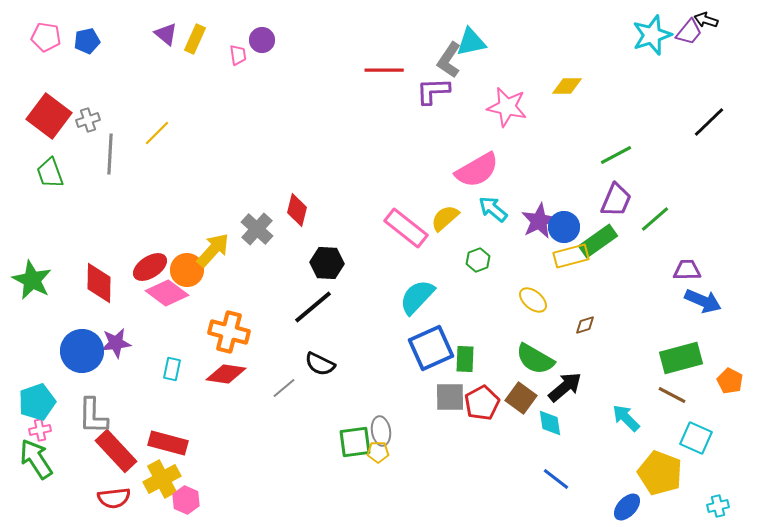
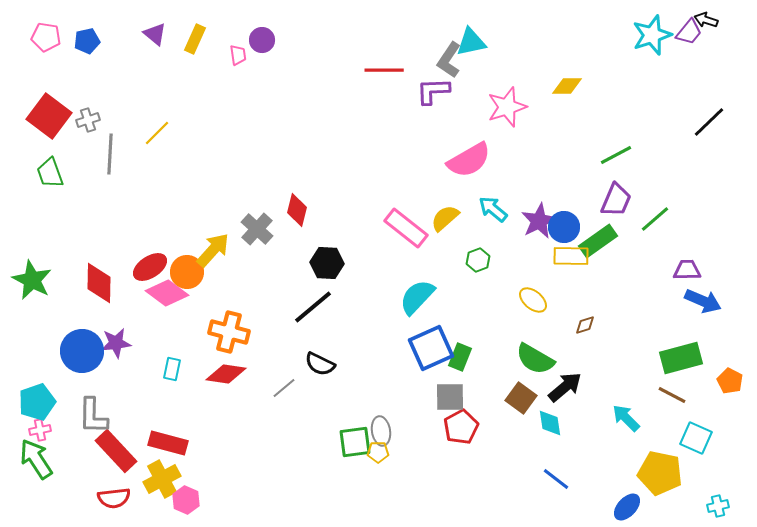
purple triangle at (166, 34): moved 11 px left
pink star at (507, 107): rotated 30 degrees counterclockwise
pink semicircle at (477, 170): moved 8 px left, 10 px up
yellow rectangle at (571, 256): rotated 16 degrees clockwise
orange circle at (187, 270): moved 2 px down
green rectangle at (465, 359): moved 5 px left, 2 px up; rotated 20 degrees clockwise
red pentagon at (482, 403): moved 21 px left, 24 px down
yellow pentagon at (660, 473): rotated 9 degrees counterclockwise
